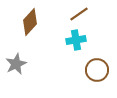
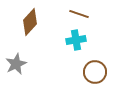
brown line: rotated 54 degrees clockwise
brown circle: moved 2 px left, 2 px down
